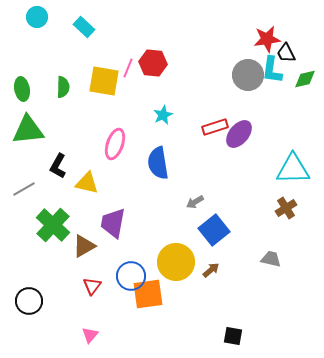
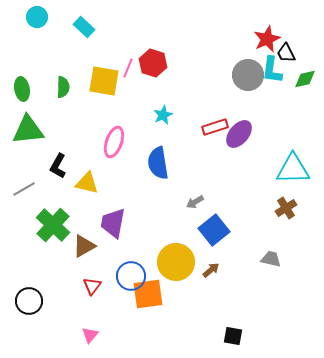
red star: rotated 16 degrees counterclockwise
red hexagon: rotated 12 degrees clockwise
pink ellipse: moved 1 px left, 2 px up
